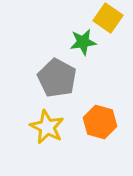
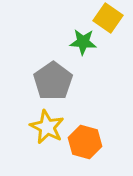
green star: rotated 12 degrees clockwise
gray pentagon: moved 4 px left, 3 px down; rotated 9 degrees clockwise
orange hexagon: moved 15 px left, 20 px down
